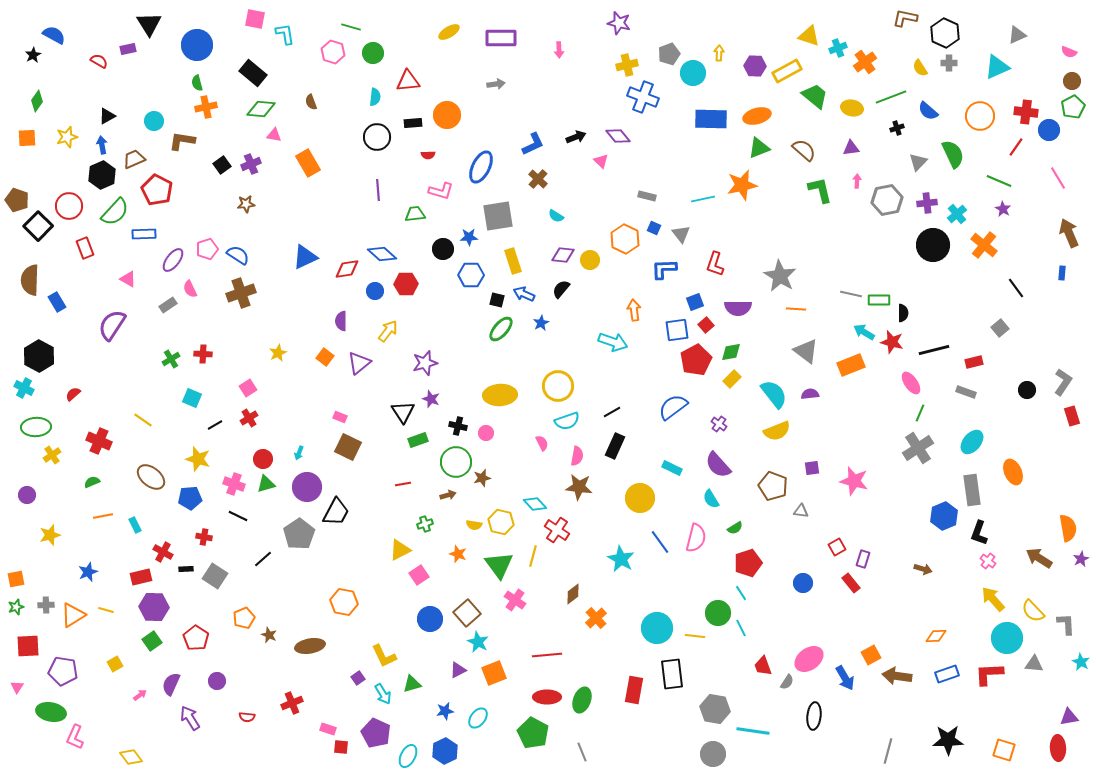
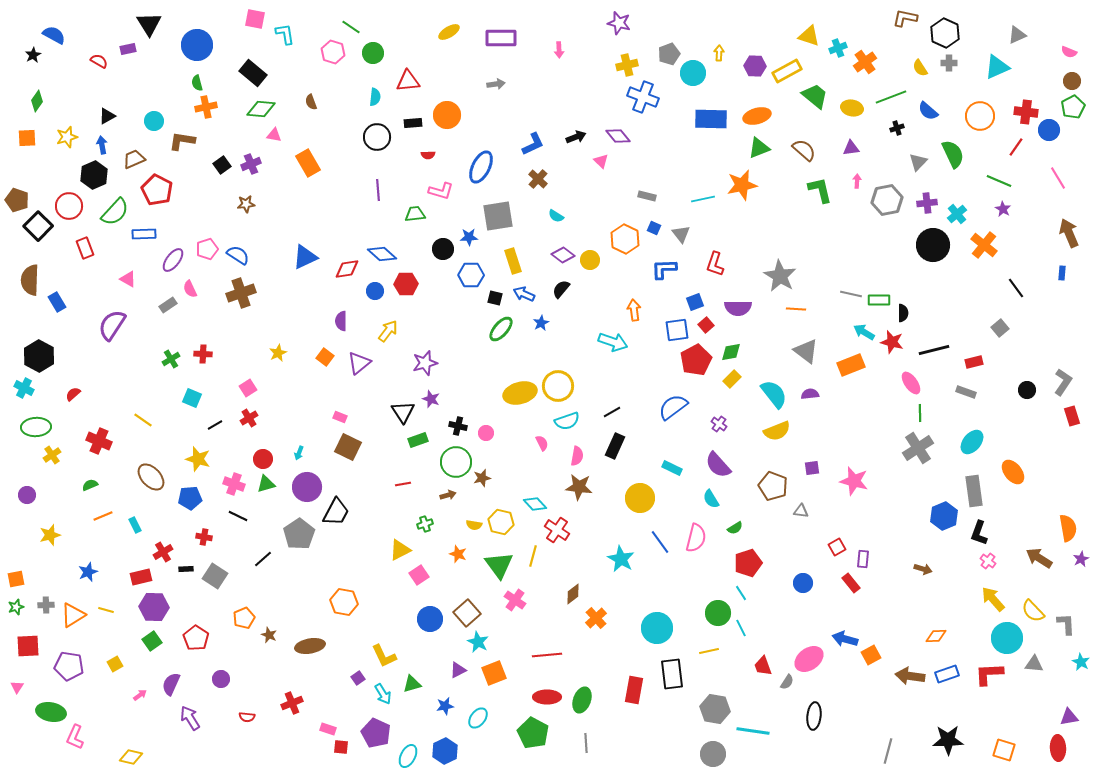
green line at (351, 27): rotated 18 degrees clockwise
black hexagon at (102, 175): moved 8 px left
purple diamond at (563, 255): rotated 30 degrees clockwise
black square at (497, 300): moved 2 px left, 2 px up
yellow ellipse at (500, 395): moved 20 px right, 2 px up; rotated 12 degrees counterclockwise
green line at (920, 413): rotated 24 degrees counterclockwise
orange ellipse at (1013, 472): rotated 15 degrees counterclockwise
brown ellipse at (151, 477): rotated 8 degrees clockwise
green semicircle at (92, 482): moved 2 px left, 3 px down
gray rectangle at (972, 490): moved 2 px right, 1 px down
orange line at (103, 516): rotated 12 degrees counterclockwise
red cross at (163, 552): rotated 30 degrees clockwise
purple rectangle at (863, 559): rotated 12 degrees counterclockwise
yellow line at (695, 636): moved 14 px right, 15 px down; rotated 18 degrees counterclockwise
purple pentagon at (63, 671): moved 6 px right, 5 px up
brown arrow at (897, 676): moved 13 px right
blue arrow at (845, 678): moved 39 px up; rotated 135 degrees clockwise
purple circle at (217, 681): moved 4 px right, 2 px up
blue star at (445, 711): moved 5 px up
gray line at (582, 752): moved 4 px right, 9 px up; rotated 18 degrees clockwise
yellow diamond at (131, 757): rotated 40 degrees counterclockwise
